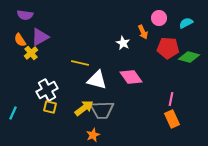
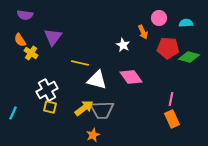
cyan semicircle: rotated 24 degrees clockwise
purple triangle: moved 13 px right; rotated 24 degrees counterclockwise
white star: moved 2 px down
yellow cross: rotated 16 degrees counterclockwise
